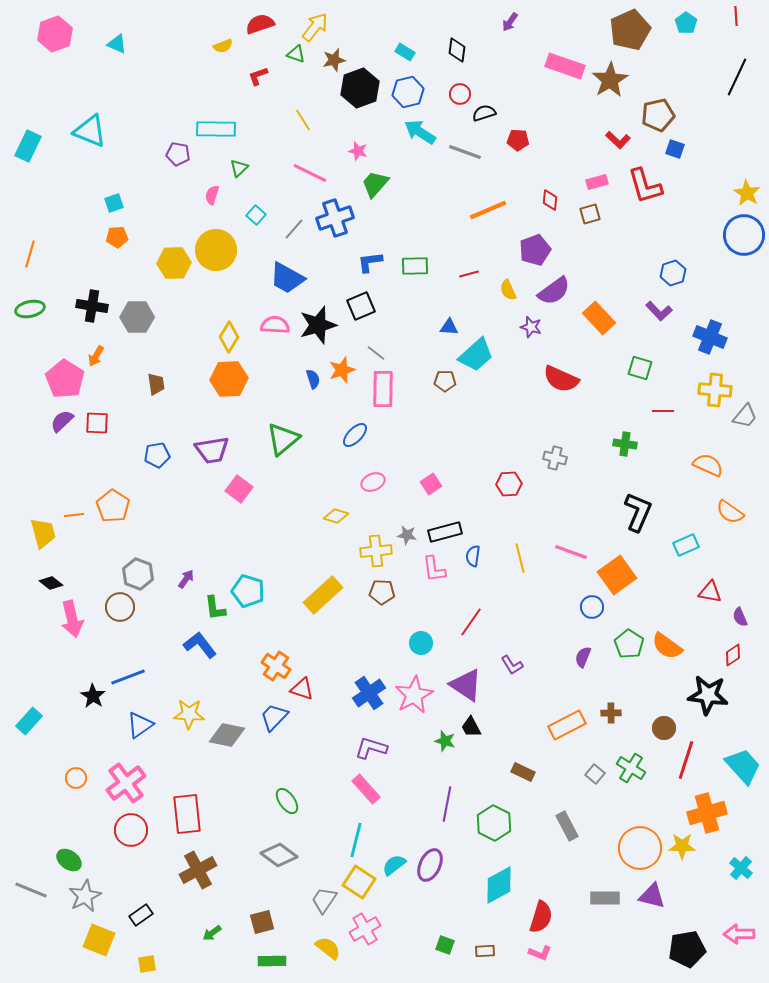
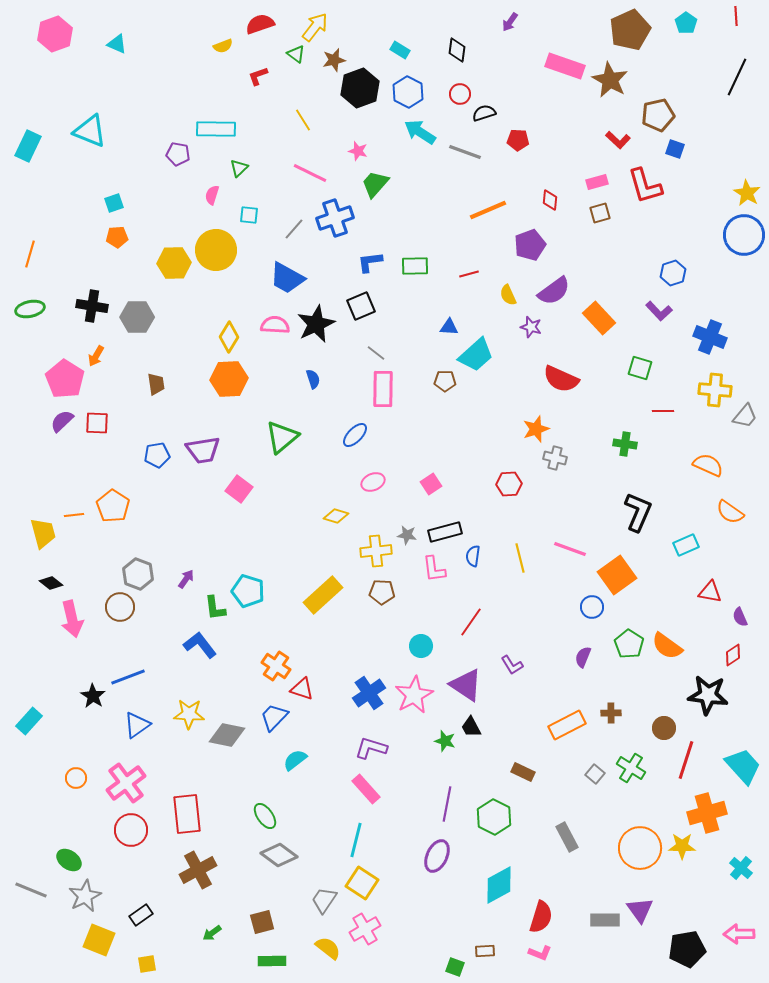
cyan rectangle at (405, 52): moved 5 px left, 2 px up
green triangle at (296, 54): rotated 18 degrees clockwise
brown star at (610, 80): rotated 12 degrees counterclockwise
blue hexagon at (408, 92): rotated 20 degrees counterclockwise
brown square at (590, 214): moved 10 px right, 1 px up
cyan square at (256, 215): moved 7 px left; rotated 36 degrees counterclockwise
purple pentagon at (535, 250): moved 5 px left, 5 px up
yellow semicircle at (508, 290): moved 5 px down
black star at (318, 325): moved 2 px left, 1 px up; rotated 9 degrees counterclockwise
orange star at (342, 370): moved 194 px right, 59 px down
green triangle at (283, 439): moved 1 px left, 2 px up
purple trapezoid at (212, 450): moved 9 px left
pink line at (571, 552): moved 1 px left, 3 px up
cyan circle at (421, 643): moved 3 px down
blue triangle at (140, 725): moved 3 px left
green ellipse at (287, 801): moved 22 px left, 15 px down
green hexagon at (494, 823): moved 6 px up
gray rectangle at (567, 826): moved 11 px down
cyan semicircle at (394, 865): moved 99 px left, 105 px up
purple ellipse at (430, 865): moved 7 px right, 9 px up
yellow square at (359, 882): moved 3 px right, 1 px down
purple triangle at (652, 896): moved 12 px left, 14 px down; rotated 40 degrees clockwise
gray rectangle at (605, 898): moved 22 px down
green square at (445, 945): moved 10 px right, 22 px down
